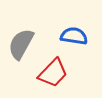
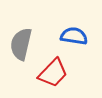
gray semicircle: rotated 16 degrees counterclockwise
